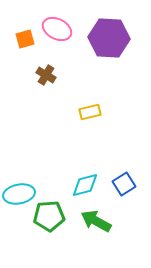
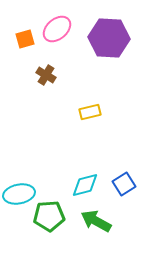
pink ellipse: rotated 68 degrees counterclockwise
